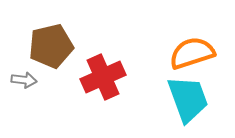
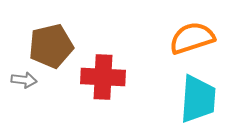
orange semicircle: moved 15 px up
red cross: rotated 27 degrees clockwise
cyan trapezoid: moved 10 px right; rotated 24 degrees clockwise
